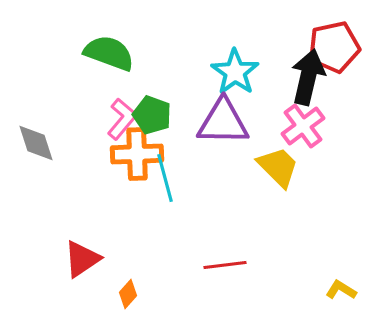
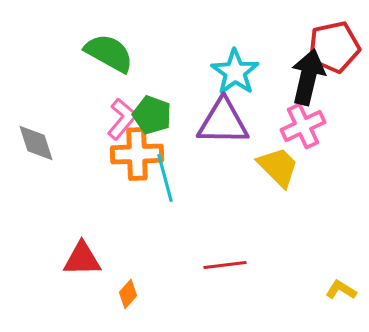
green semicircle: rotated 9 degrees clockwise
pink cross: rotated 12 degrees clockwise
red triangle: rotated 33 degrees clockwise
